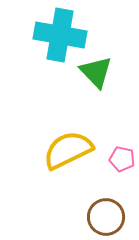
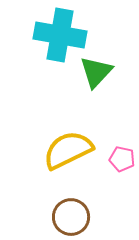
green triangle: rotated 27 degrees clockwise
brown circle: moved 35 px left
